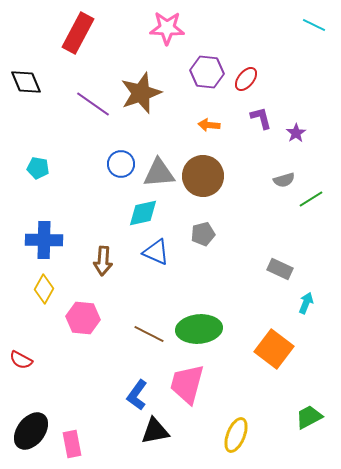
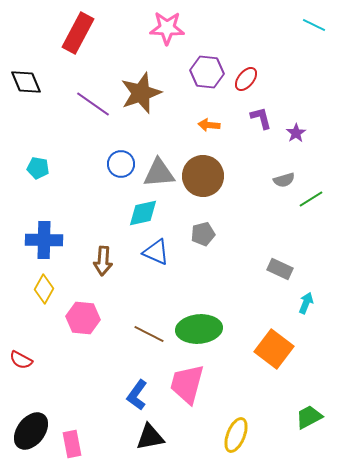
black triangle: moved 5 px left, 6 px down
